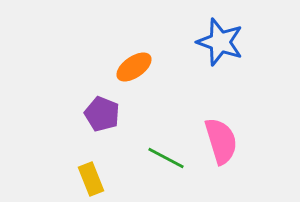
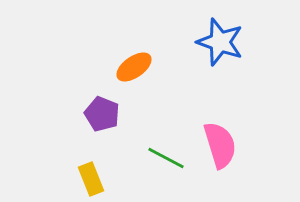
pink semicircle: moved 1 px left, 4 px down
